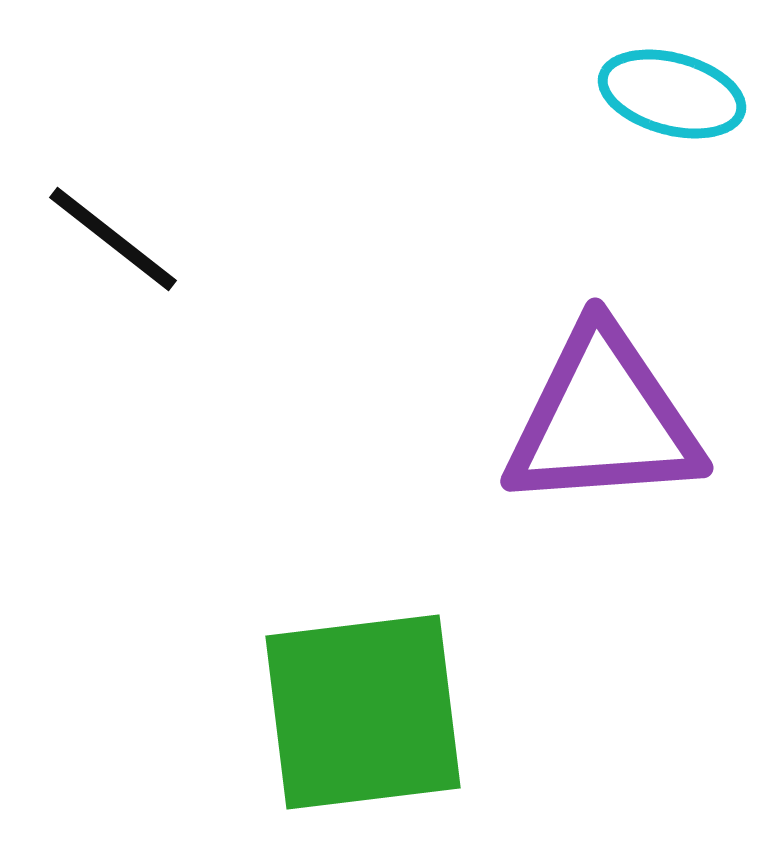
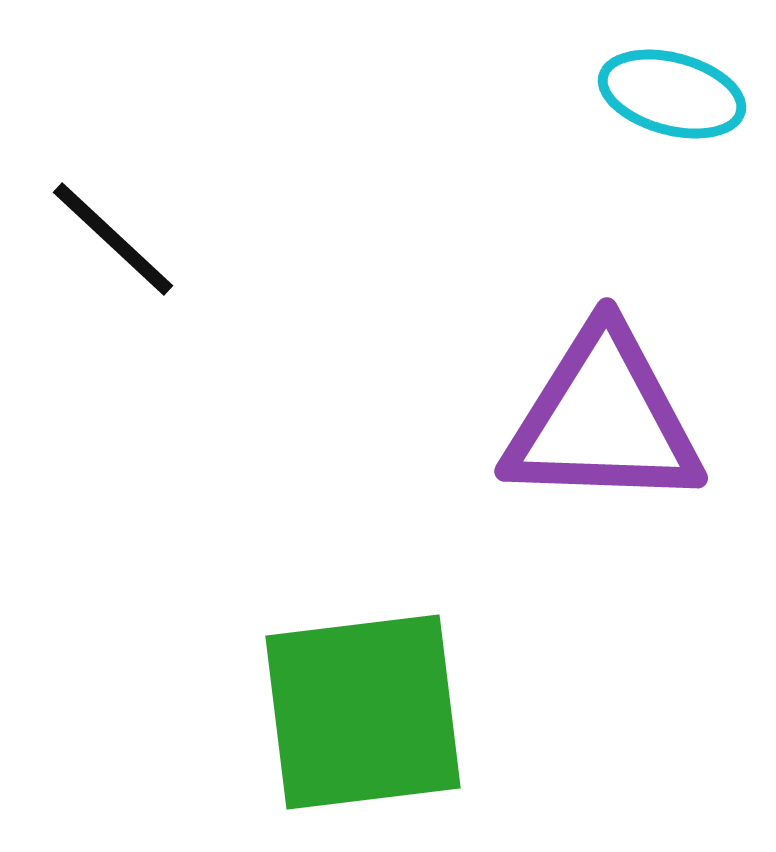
black line: rotated 5 degrees clockwise
purple triangle: rotated 6 degrees clockwise
